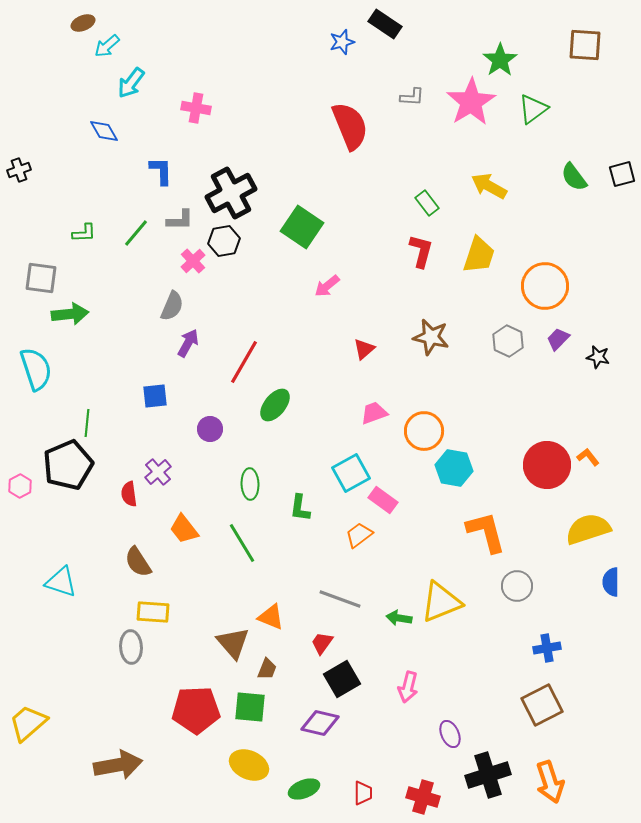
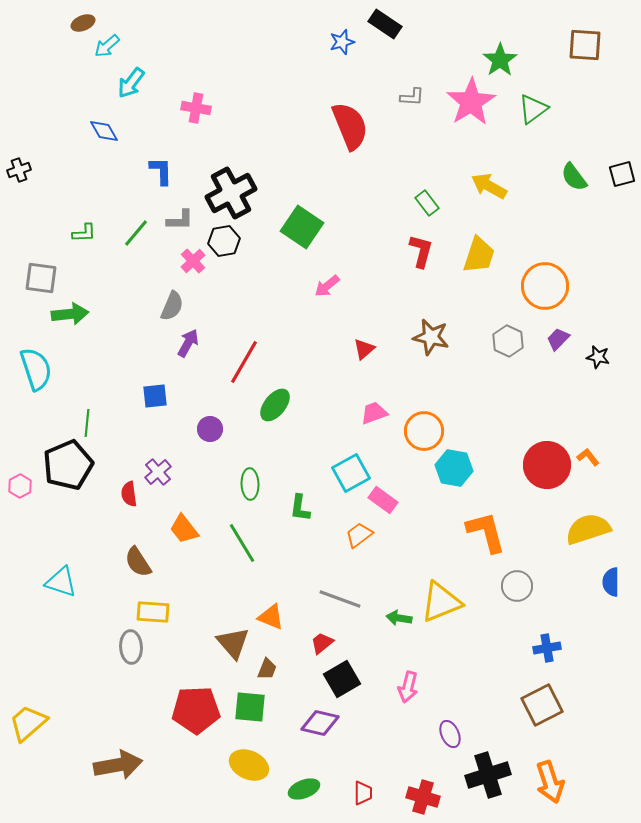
red trapezoid at (322, 643): rotated 15 degrees clockwise
